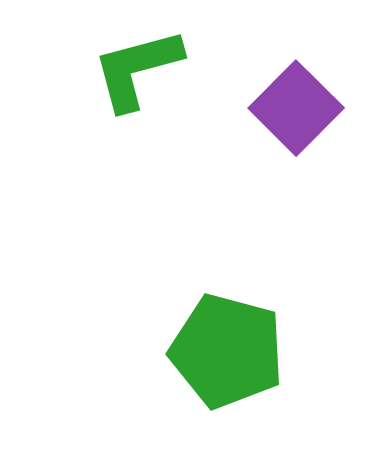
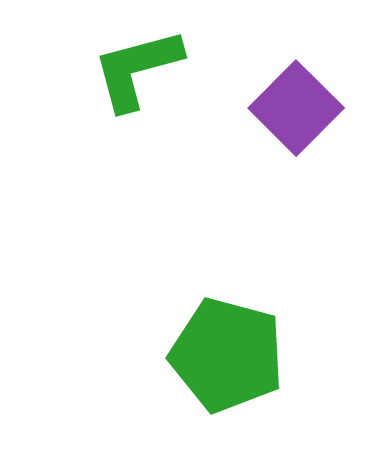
green pentagon: moved 4 px down
